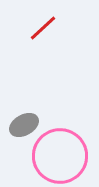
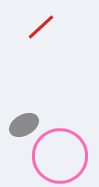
red line: moved 2 px left, 1 px up
